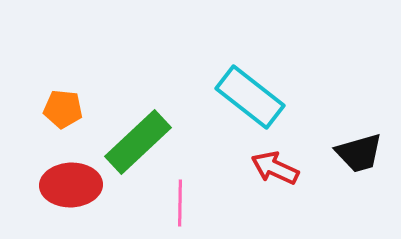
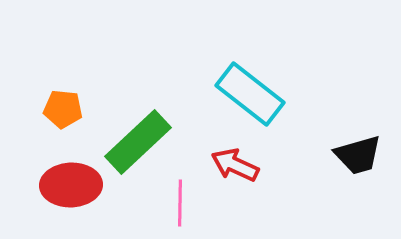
cyan rectangle: moved 3 px up
black trapezoid: moved 1 px left, 2 px down
red arrow: moved 40 px left, 3 px up
